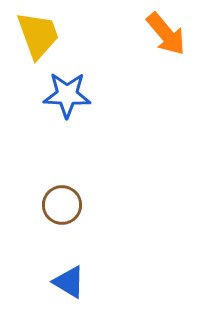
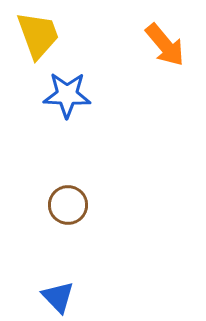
orange arrow: moved 1 px left, 11 px down
brown circle: moved 6 px right
blue triangle: moved 11 px left, 15 px down; rotated 15 degrees clockwise
